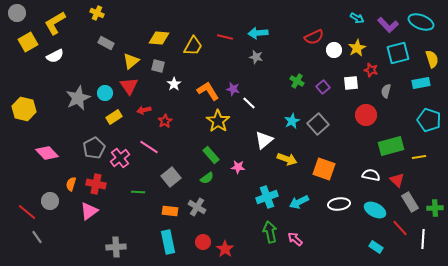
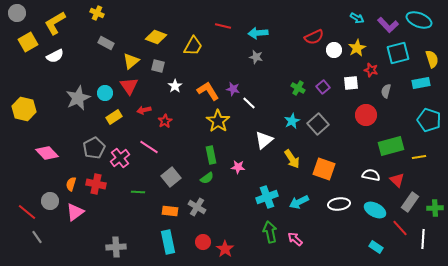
cyan ellipse at (421, 22): moved 2 px left, 2 px up
red line at (225, 37): moved 2 px left, 11 px up
yellow diamond at (159, 38): moved 3 px left, 1 px up; rotated 15 degrees clockwise
green cross at (297, 81): moved 1 px right, 7 px down
white star at (174, 84): moved 1 px right, 2 px down
green rectangle at (211, 155): rotated 30 degrees clockwise
yellow arrow at (287, 159): moved 5 px right; rotated 36 degrees clockwise
gray rectangle at (410, 202): rotated 66 degrees clockwise
pink triangle at (89, 211): moved 14 px left, 1 px down
